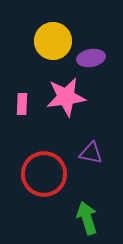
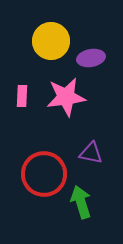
yellow circle: moved 2 px left
pink rectangle: moved 8 px up
green arrow: moved 6 px left, 16 px up
